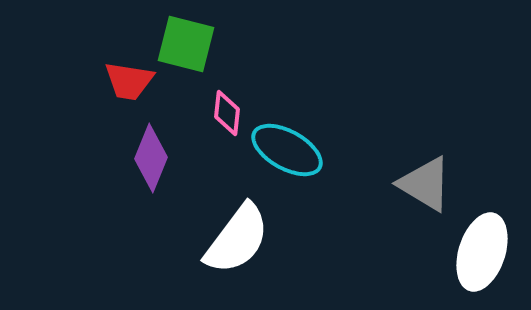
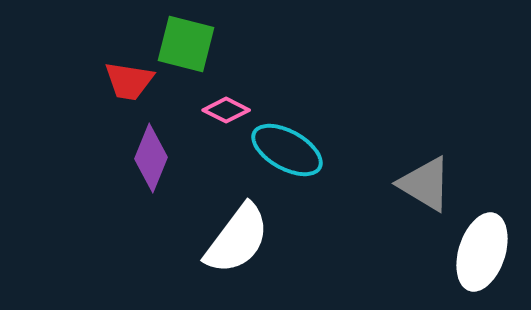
pink diamond: moved 1 px left, 3 px up; rotated 69 degrees counterclockwise
